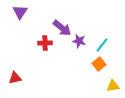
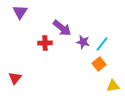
purple star: moved 4 px right, 1 px down
cyan line: moved 1 px up
red triangle: rotated 40 degrees counterclockwise
